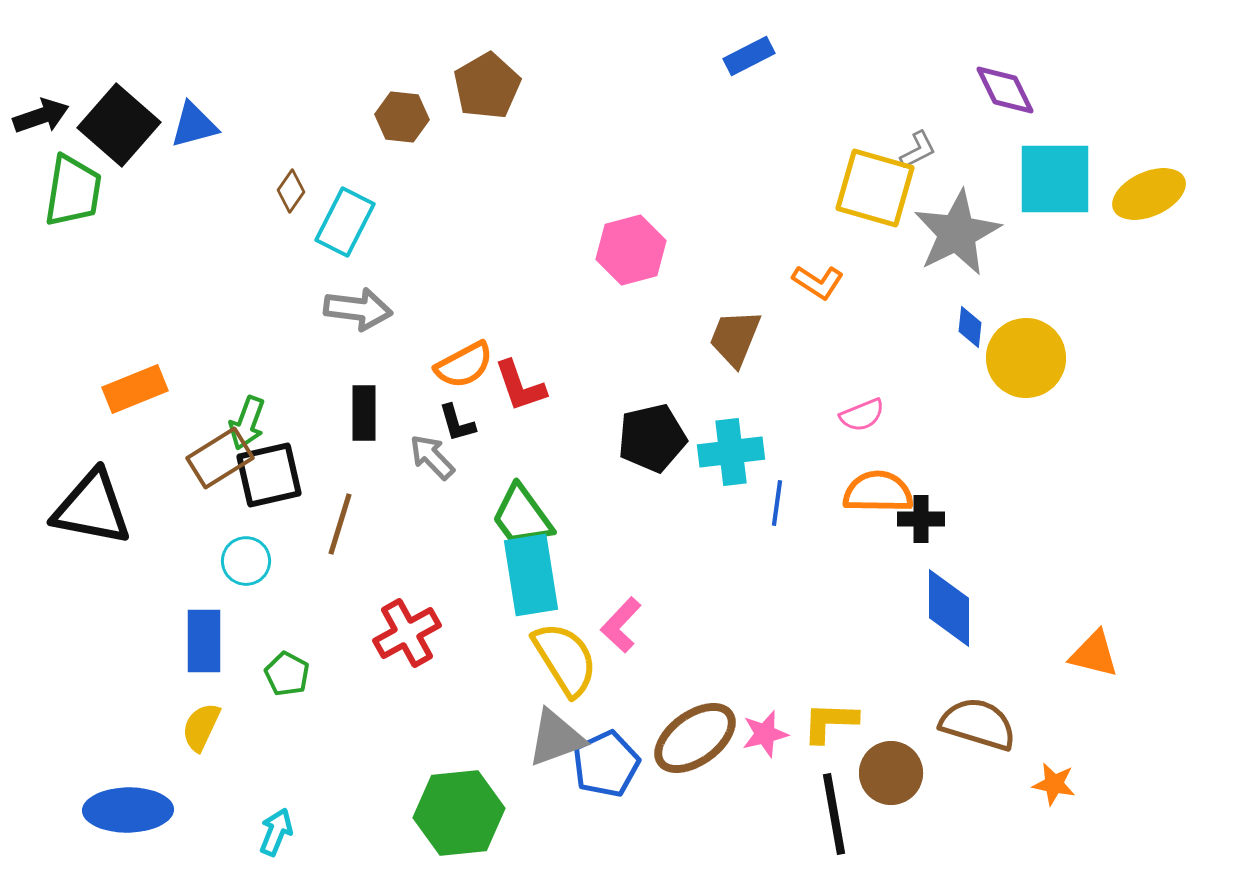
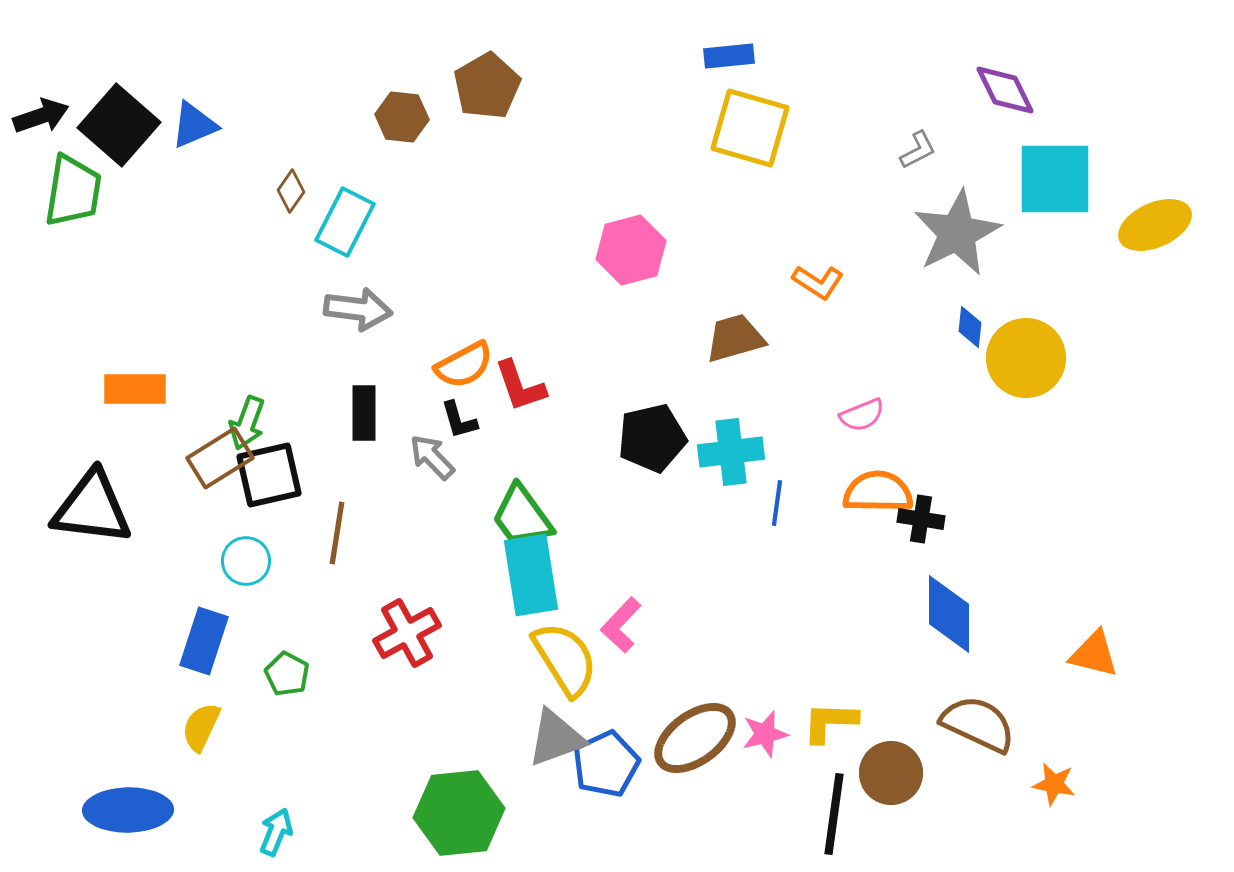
blue rectangle at (749, 56): moved 20 px left; rotated 21 degrees clockwise
blue triangle at (194, 125): rotated 8 degrees counterclockwise
yellow square at (875, 188): moved 125 px left, 60 px up
yellow ellipse at (1149, 194): moved 6 px right, 31 px down
brown trapezoid at (735, 338): rotated 52 degrees clockwise
orange rectangle at (135, 389): rotated 22 degrees clockwise
black L-shape at (457, 423): moved 2 px right, 3 px up
black triangle at (92, 508): rotated 4 degrees counterclockwise
black cross at (921, 519): rotated 9 degrees clockwise
brown line at (340, 524): moved 3 px left, 9 px down; rotated 8 degrees counterclockwise
blue diamond at (949, 608): moved 6 px down
blue rectangle at (204, 641): rotated 18 degrees clockwise
brown semicircle at (978, 724): rotated 8 degrees clockwise
black line at (834, 814): rotated 18 degrees clockwise
